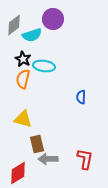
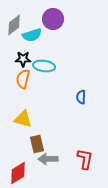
black star: rotated 28 degrees counterclockwise
